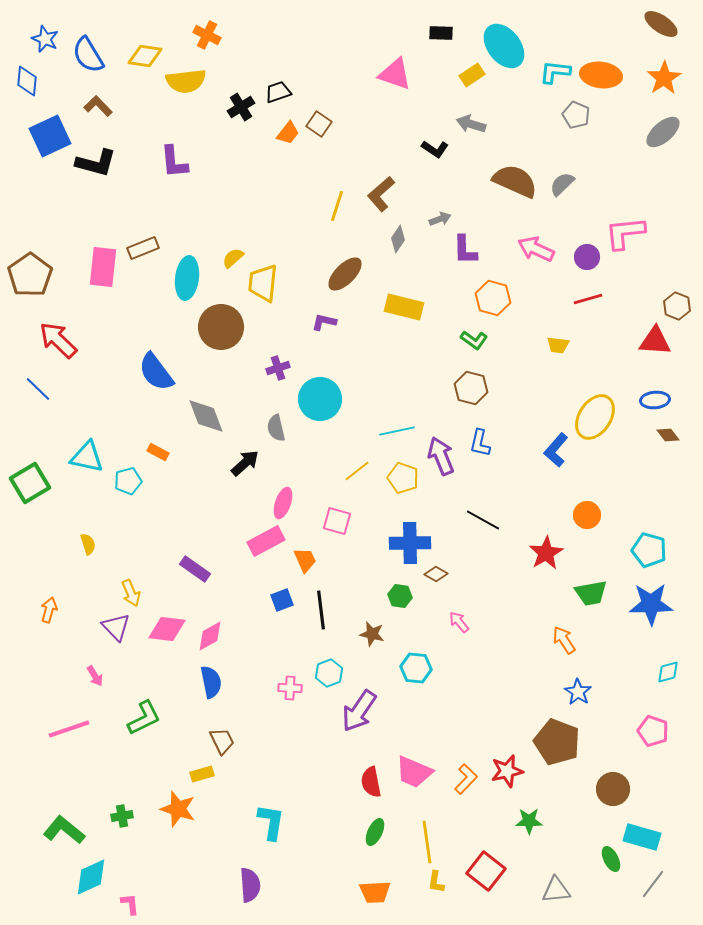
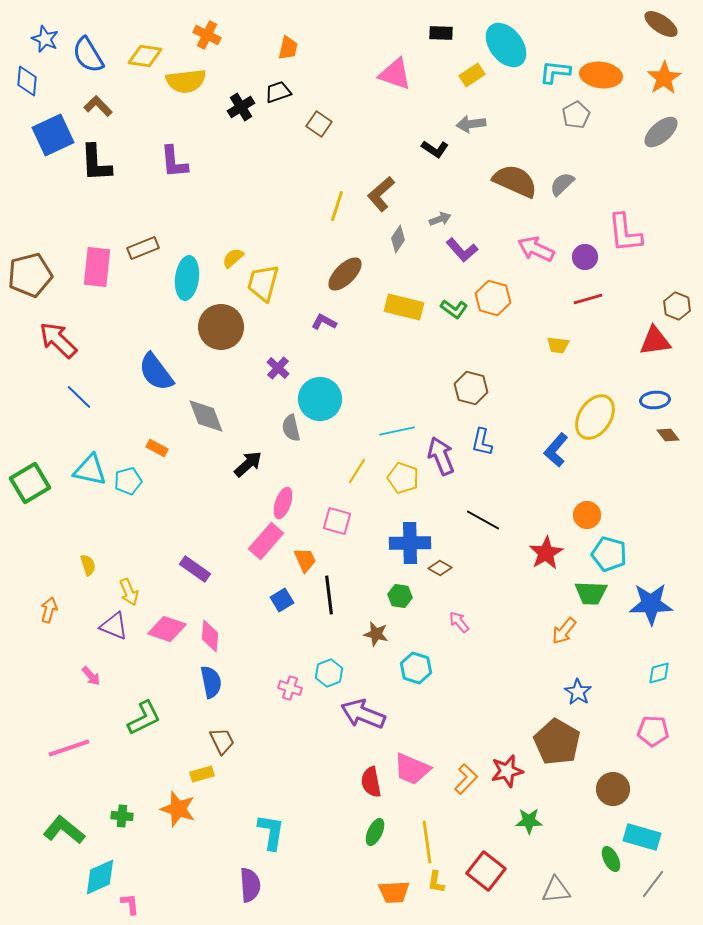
cyan ellipse at (504, 46): moved 2 px right, 1 px up
gray pentagon at (576, 115): rotated 20 degrees clockwise
gray arrow at (471, 124): rotated 24 degrees counterclockwise
gray ellipse at (663, 132): moved 2 px left
orange trapezoid at (288, 133): moved 85 px up; rotated 25 degrees counterclockwise
blue square at (50, 136): moved 3 px right, 1 px up
black L-shape at (96, 163): rotated 72 degrees clockwise
pink L-shape at (625, 233): rotated 90 degrees counterclockwise
purple L-shape at (465, 250): moved 3 px left; rotated 40 degrees counterclockwise
purple circle at (587, 257): moved 2 px left
pink rectangle at (103, 267): moved 6 px left
brown pentagon at (30, 275): rotated 21 degrees clockwise
yellow trapezoid at (263, 283): rotated 9 degrees clockwise
purple L-shape at (324, 322): rotated 15 degrees clockwise
green L-shape at (474, 340): moved 20 px left, 31 px up
red triangle at (655, 341): rotated 12 degrees counterclockwise
purple cross at (278, 368): rotated 30 degrees counterclockwise
blue line at (38, 389): moved 41 px right, 8 px down
gray semicircle at (276, 428): moved 15 px right
blue L-shape at (480, 443): moved 2 px right, 1 px up
orange rectangle at (158, 452): moved 1 px left, 4 px up
cyan triangle at (87, 457): moved 3 px right, 13 px down
black arrow at (245, 463): moved 3 px right, 1 px down
yellow line at (357, 471): rotated 20 degrees counterclockwise
pink rectangle at (266, 541): rotated 21 degrees counterclockwise
yellow semicircle at (88, 544): moved 21 px down
cyan pentagon at (649, 550): moved 40 px left, 4 px down
brown diamond at (436, 574): moved 4 px right, 6 px up
yellow arrow at (131, 593): moved 2 px left, 1 px up
green trapezoid at (591, 593): rotated 12 degrees clockwise
blue square at (282, 600): rotated 10 degrees counterclockwise
black line at (321, 610): moved 8 px right, 15 px up
purple triangle at (116, 627): moved 2 px left, 1 px up; rotated 24 degrees counterclockwise
pink diamond at (167, 629): rotated 12 degrees clockwise
brown star at (372, 634): moved 4 px right
pink diamond at (210, 636): rotated 56 degrees counterclockwise
orange arrow at (564, 640): moved 9 px up; rotated 108 degrees counterclockwise
cyan hexagon at (416, 668): rotated 12 degrees clockwise
cyan diamond at (668, 672): moved 9 px left, 1 px down
pink arrow at (95, 676): moved 4 px left; rotated 10 degrees counterclockwise
pink cross at (290, 688): rotated 15 degrees clockwise
purple arrow at (359, 711): moved 4 px right, 3 px down; rotated 78 degrees clockwise
pink line at (69, 729): moved 19 px down
pink pentagon at (653, 731): rotated 16 degrees counterclockwise
brown pentagon at (557, 742): rotated 9 degrees clockwise
pink trapezoid at (414, 772): moved 2 px left, 3 px up
green cross at (122, 816): rotated 15 degrees clockwise
cyan L-shape at (271, 822): moved 10 px down
cyan diamond at (91, 877): moved 9 px right
orange trapezoid at (375, 892): moved 19 px right
